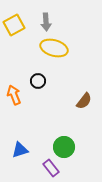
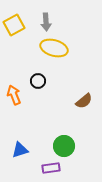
brown semicircle: rotated 12 degrees clockwise
green circle: moved 1 px up
purple rectangle: rotated 60 degrees counterclockwise
